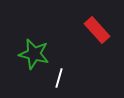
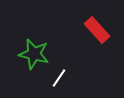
white line: rotated 18 degrees clockwise
